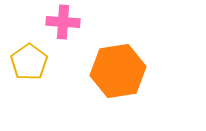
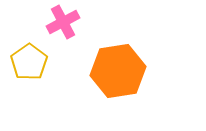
pink cross: rotated 32 degrees counterclockwise
